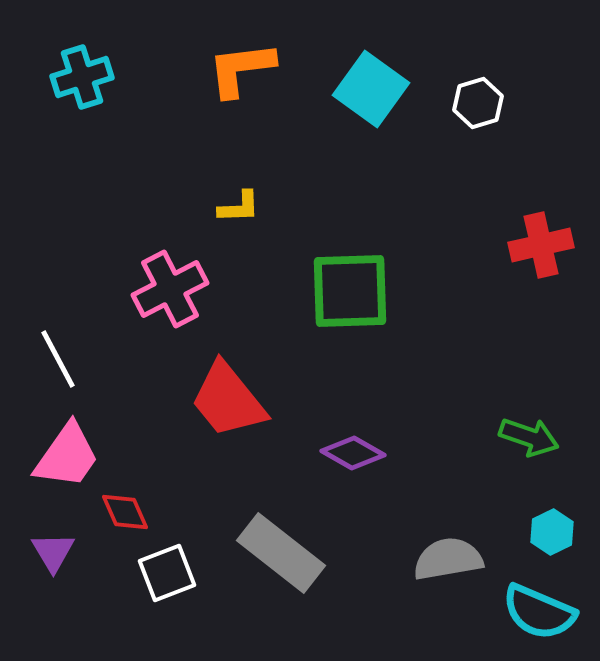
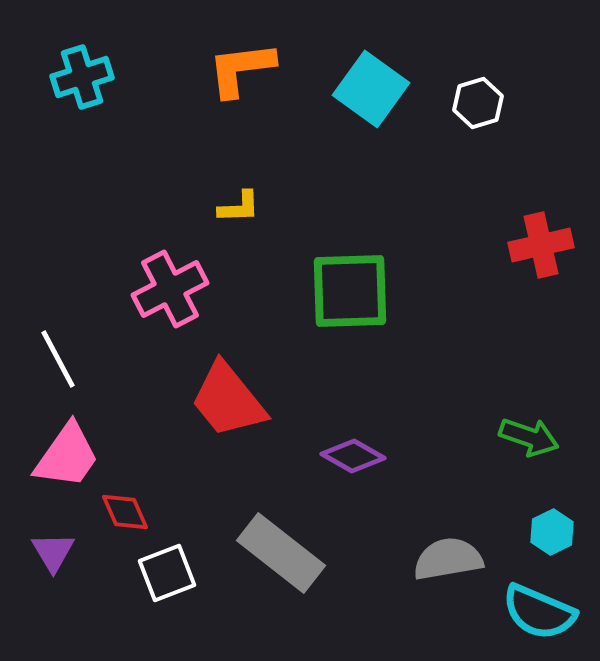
purple diamond: moved 3 px down
